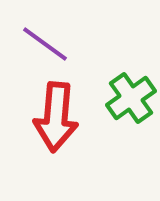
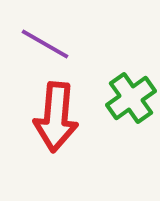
purple line: rotated 6 degrees counterclockwise
